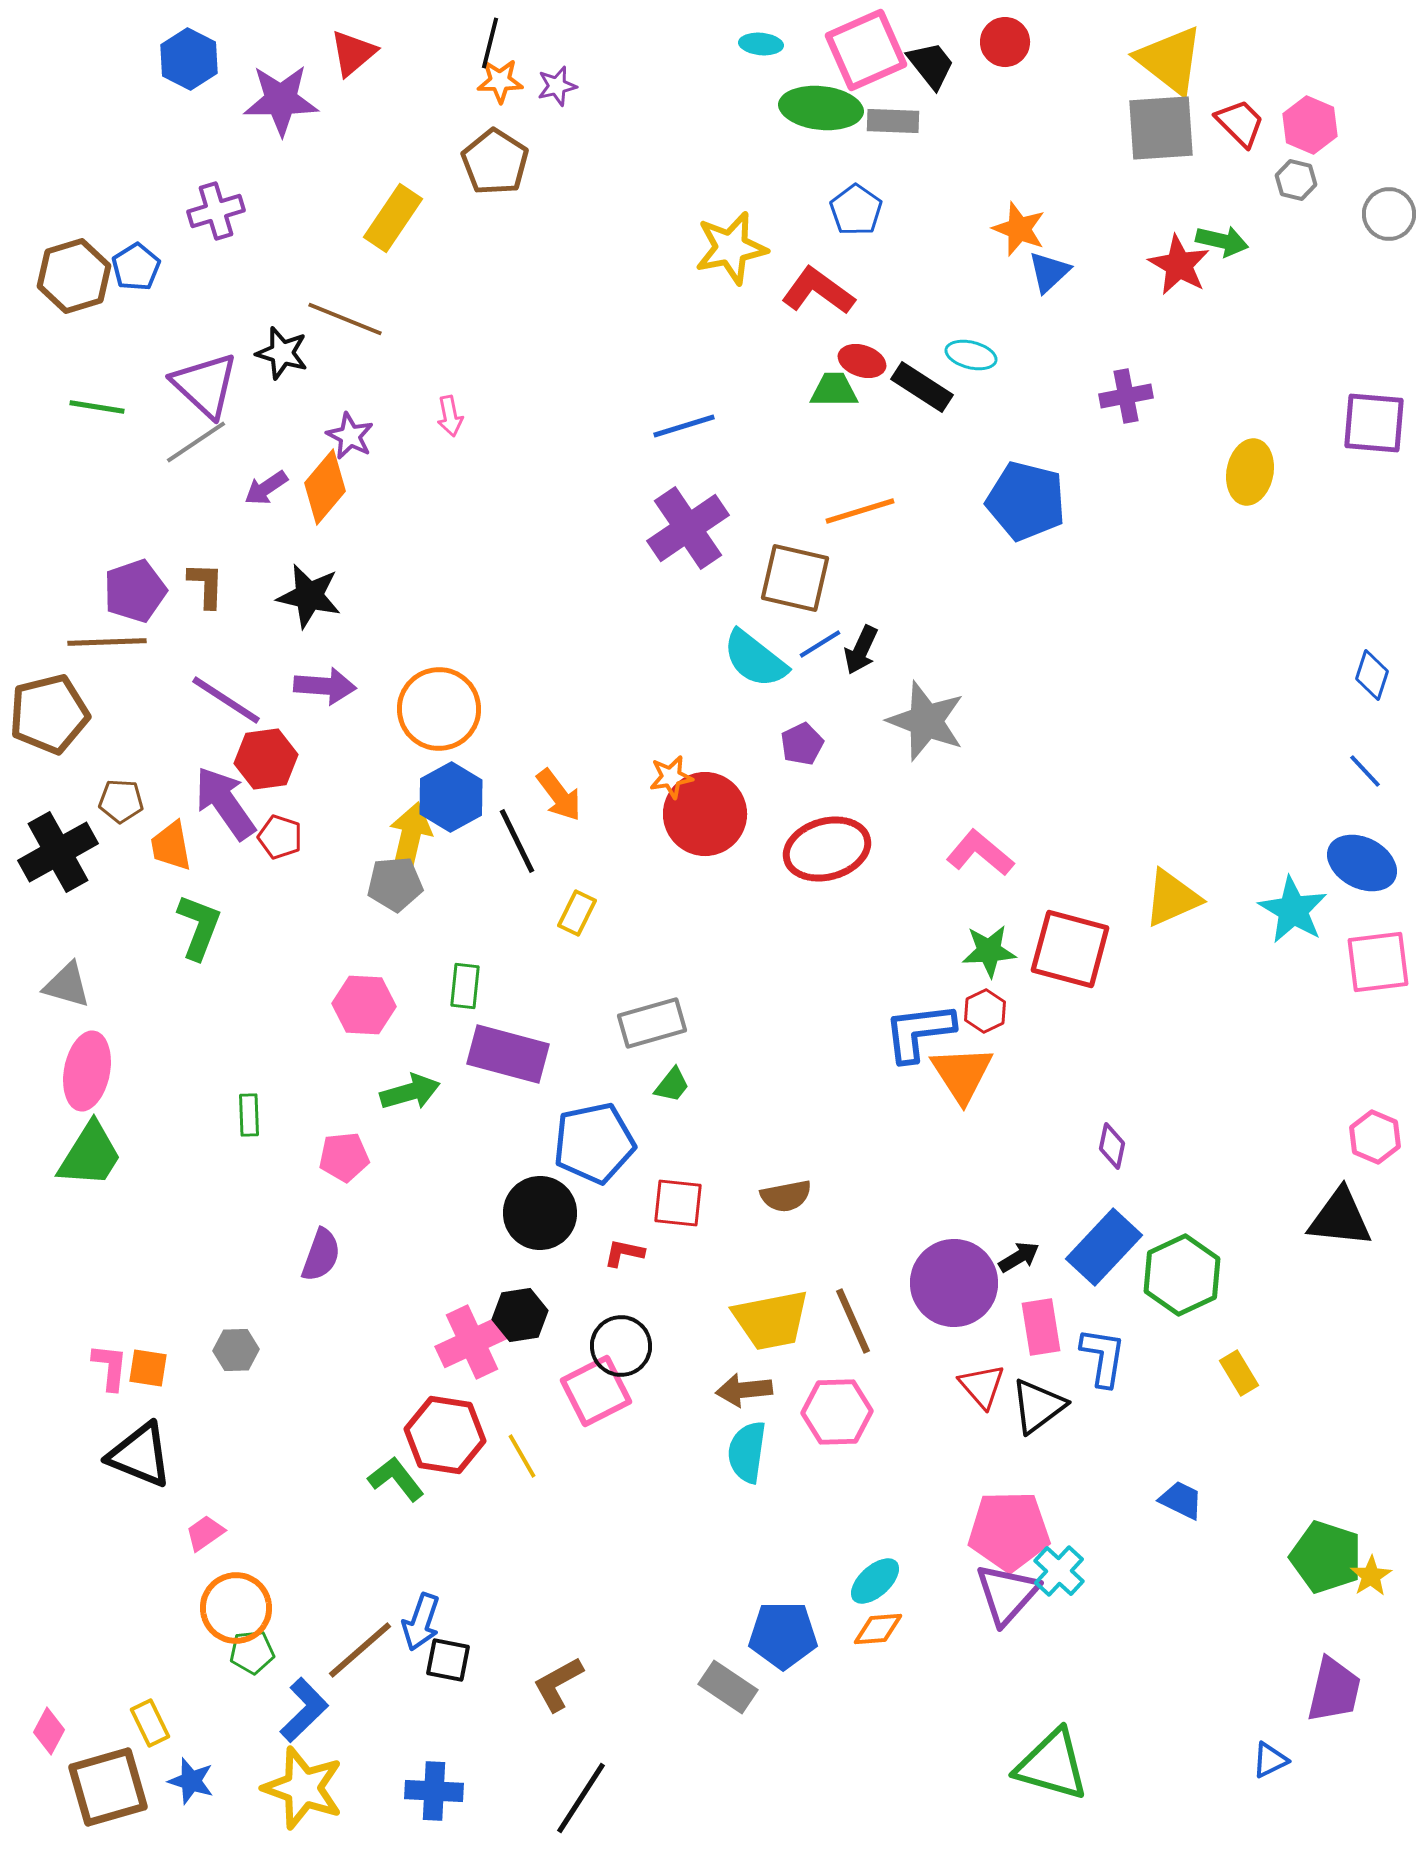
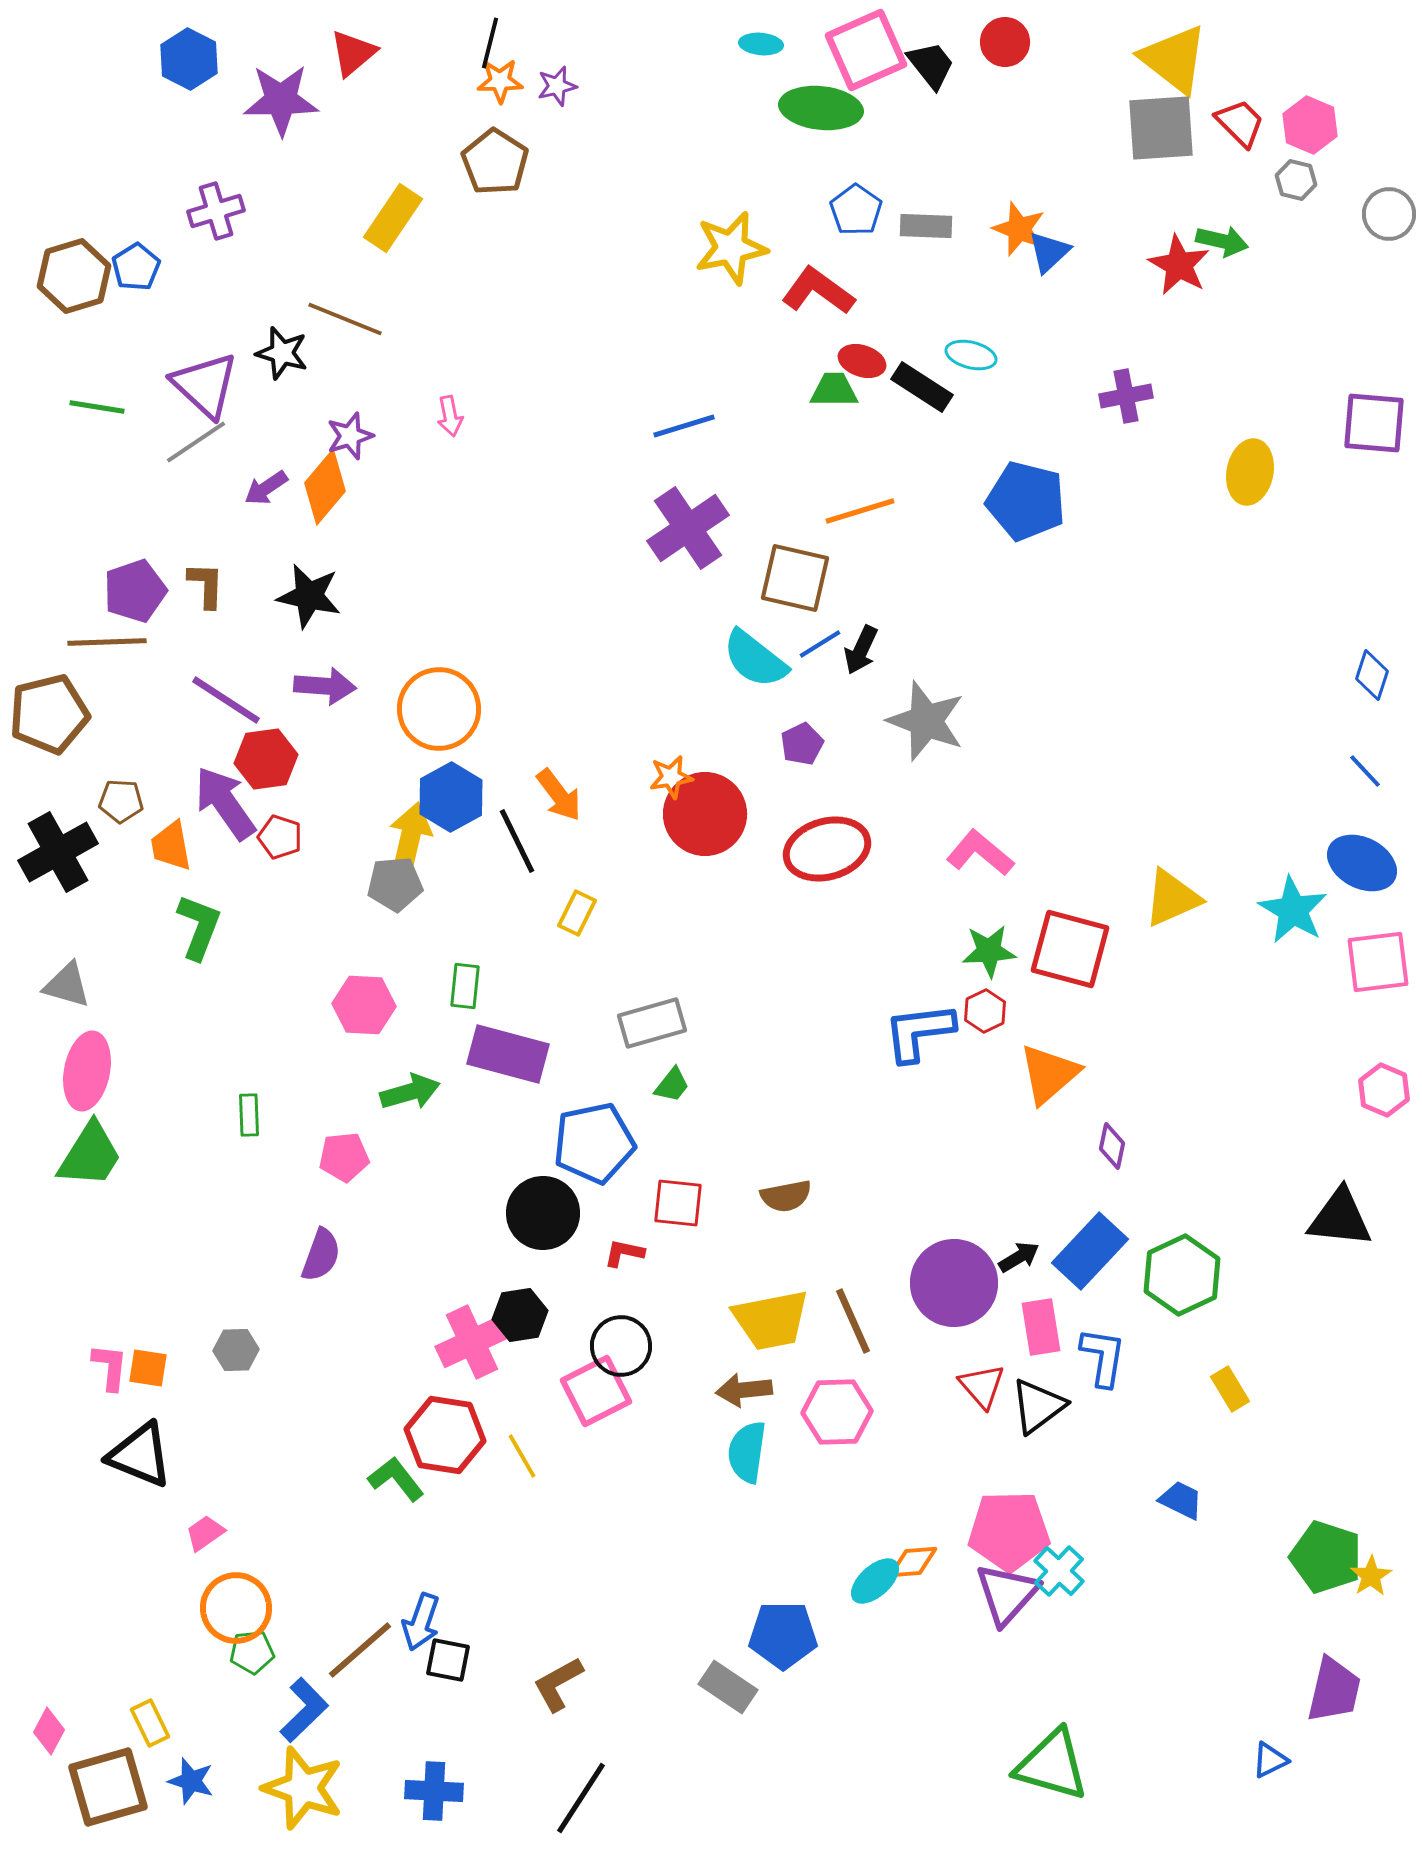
yellow triangle at (1170, 60): moved 4 px right, 1 px up
gray rectangle at (893, 121): moved 33 px right, 105 px down
blue triangle at (1049, 272): moved 20 px up
purple star at (350, 436): rotated 27 degrees clockwise
orange triangle at (962, 1074): moved 87 px right; rotated 22 degrees clockwise
pink hexagon at (1375, 1137): moved 9 px right, 47 px up
black circle at (540, 1213): moved 3 px right
blue rectangle at (1104, 1247): moved 14 px left, 4 px down
yellow rectangle at (1239, 1373): moved 9 px left, 16 px down
orange diamond at (878, 1629): moved 35 px right, 67 px up
